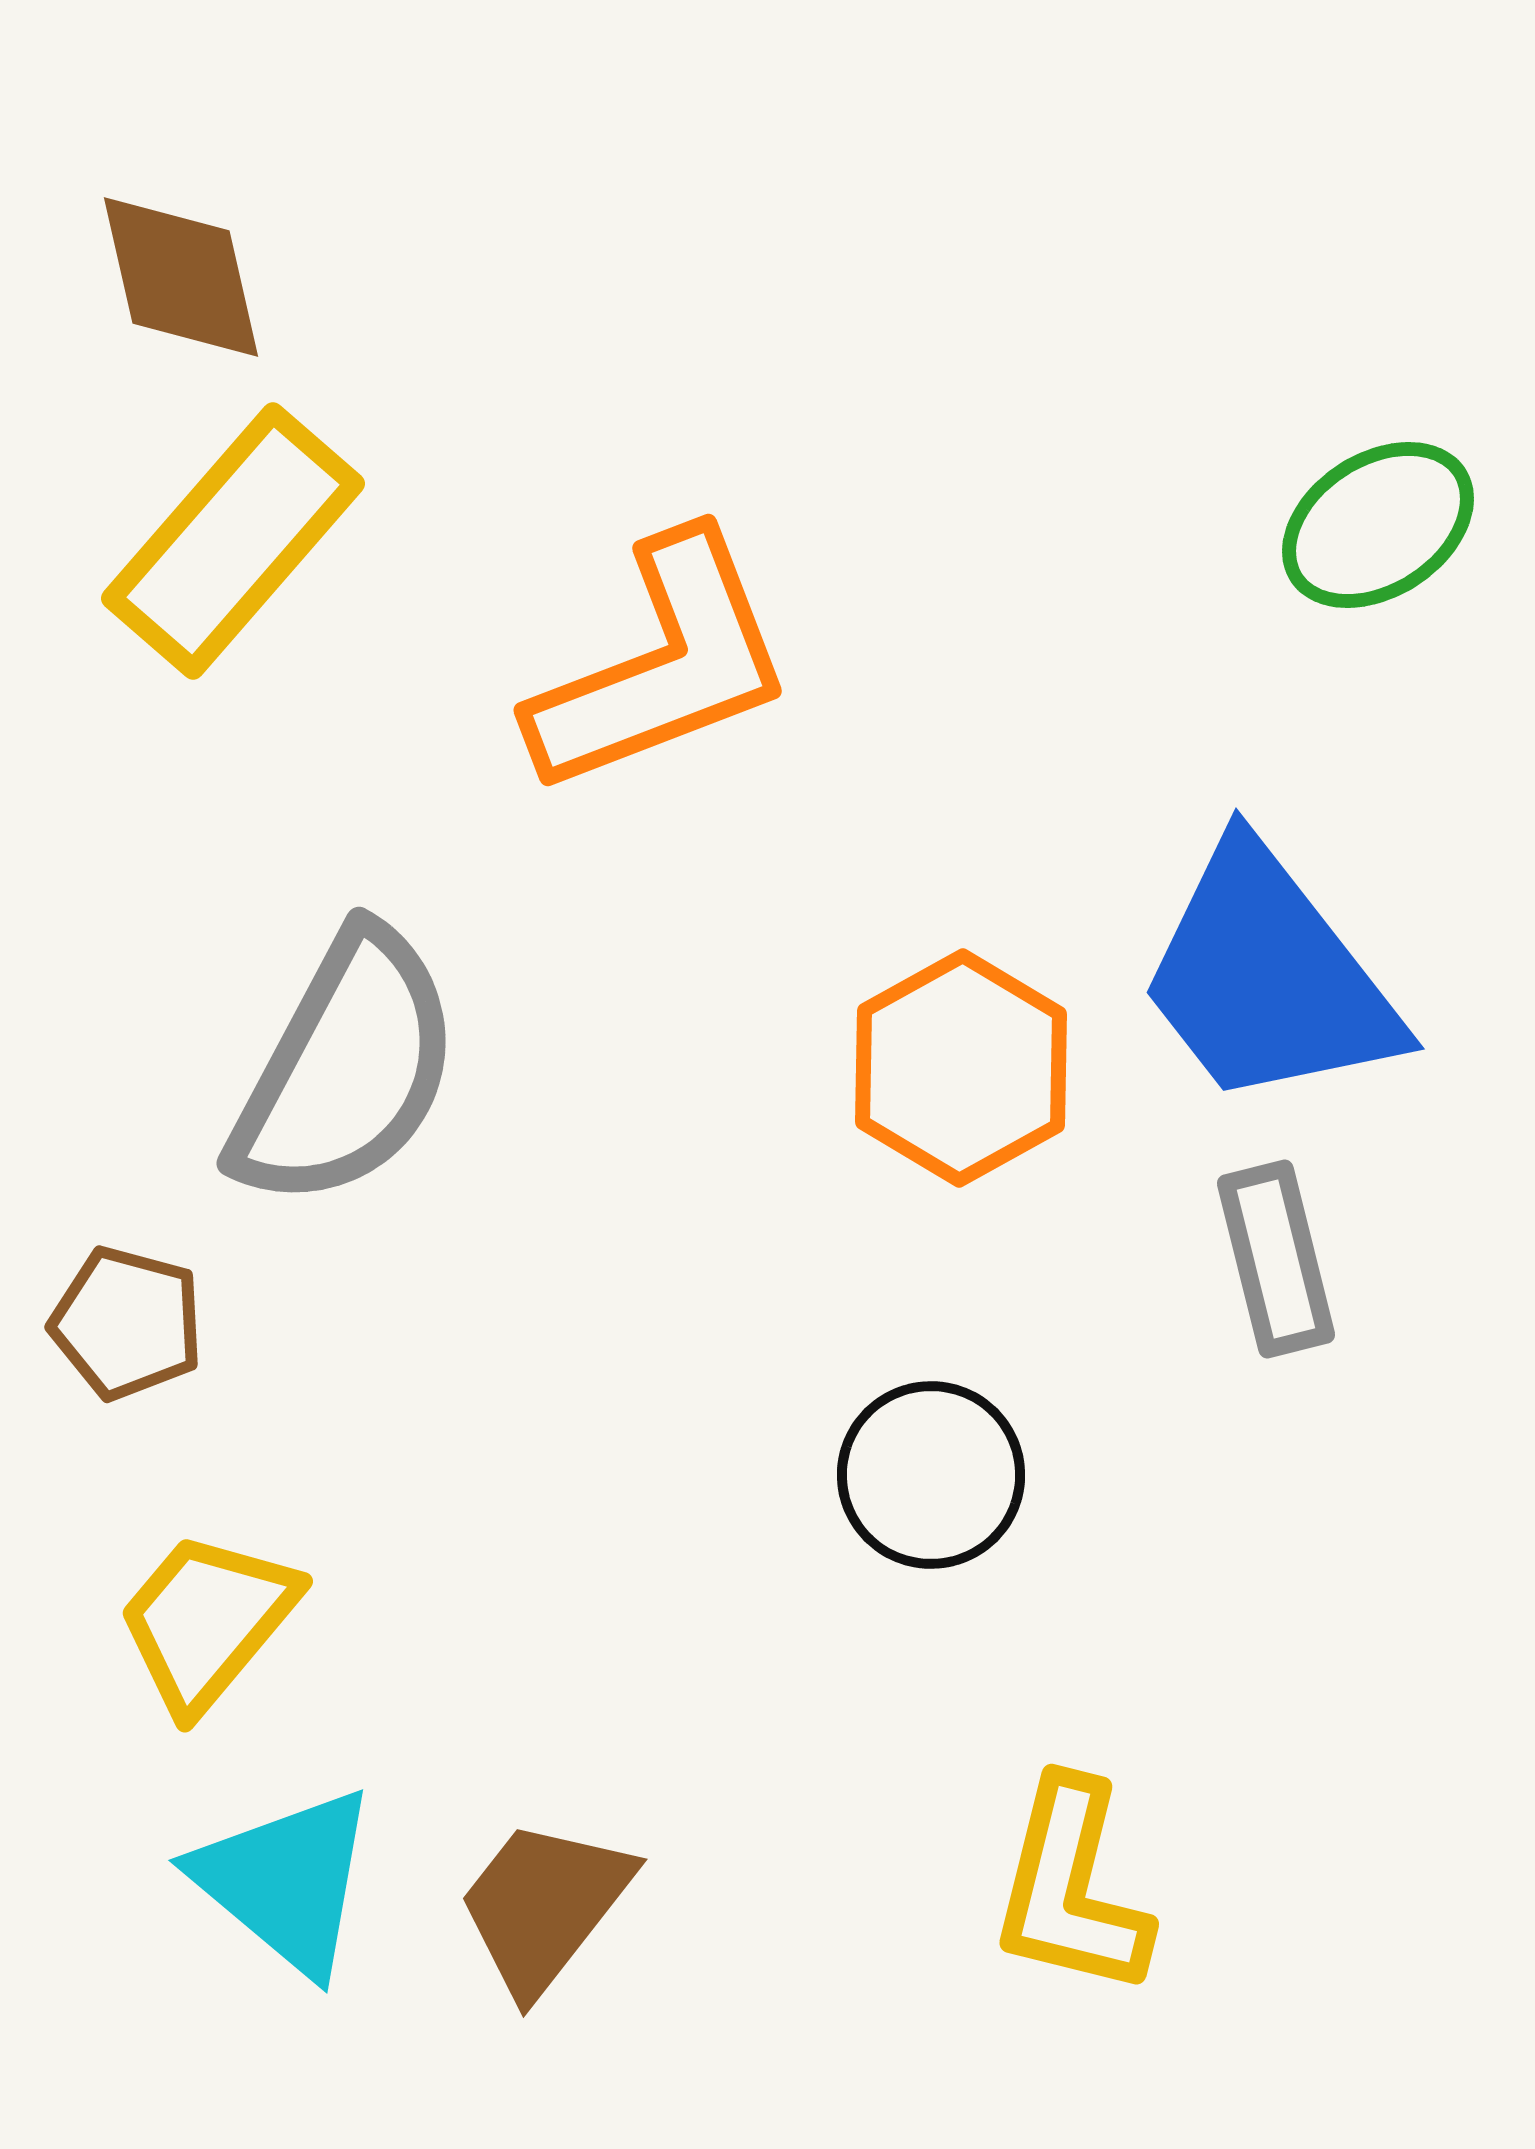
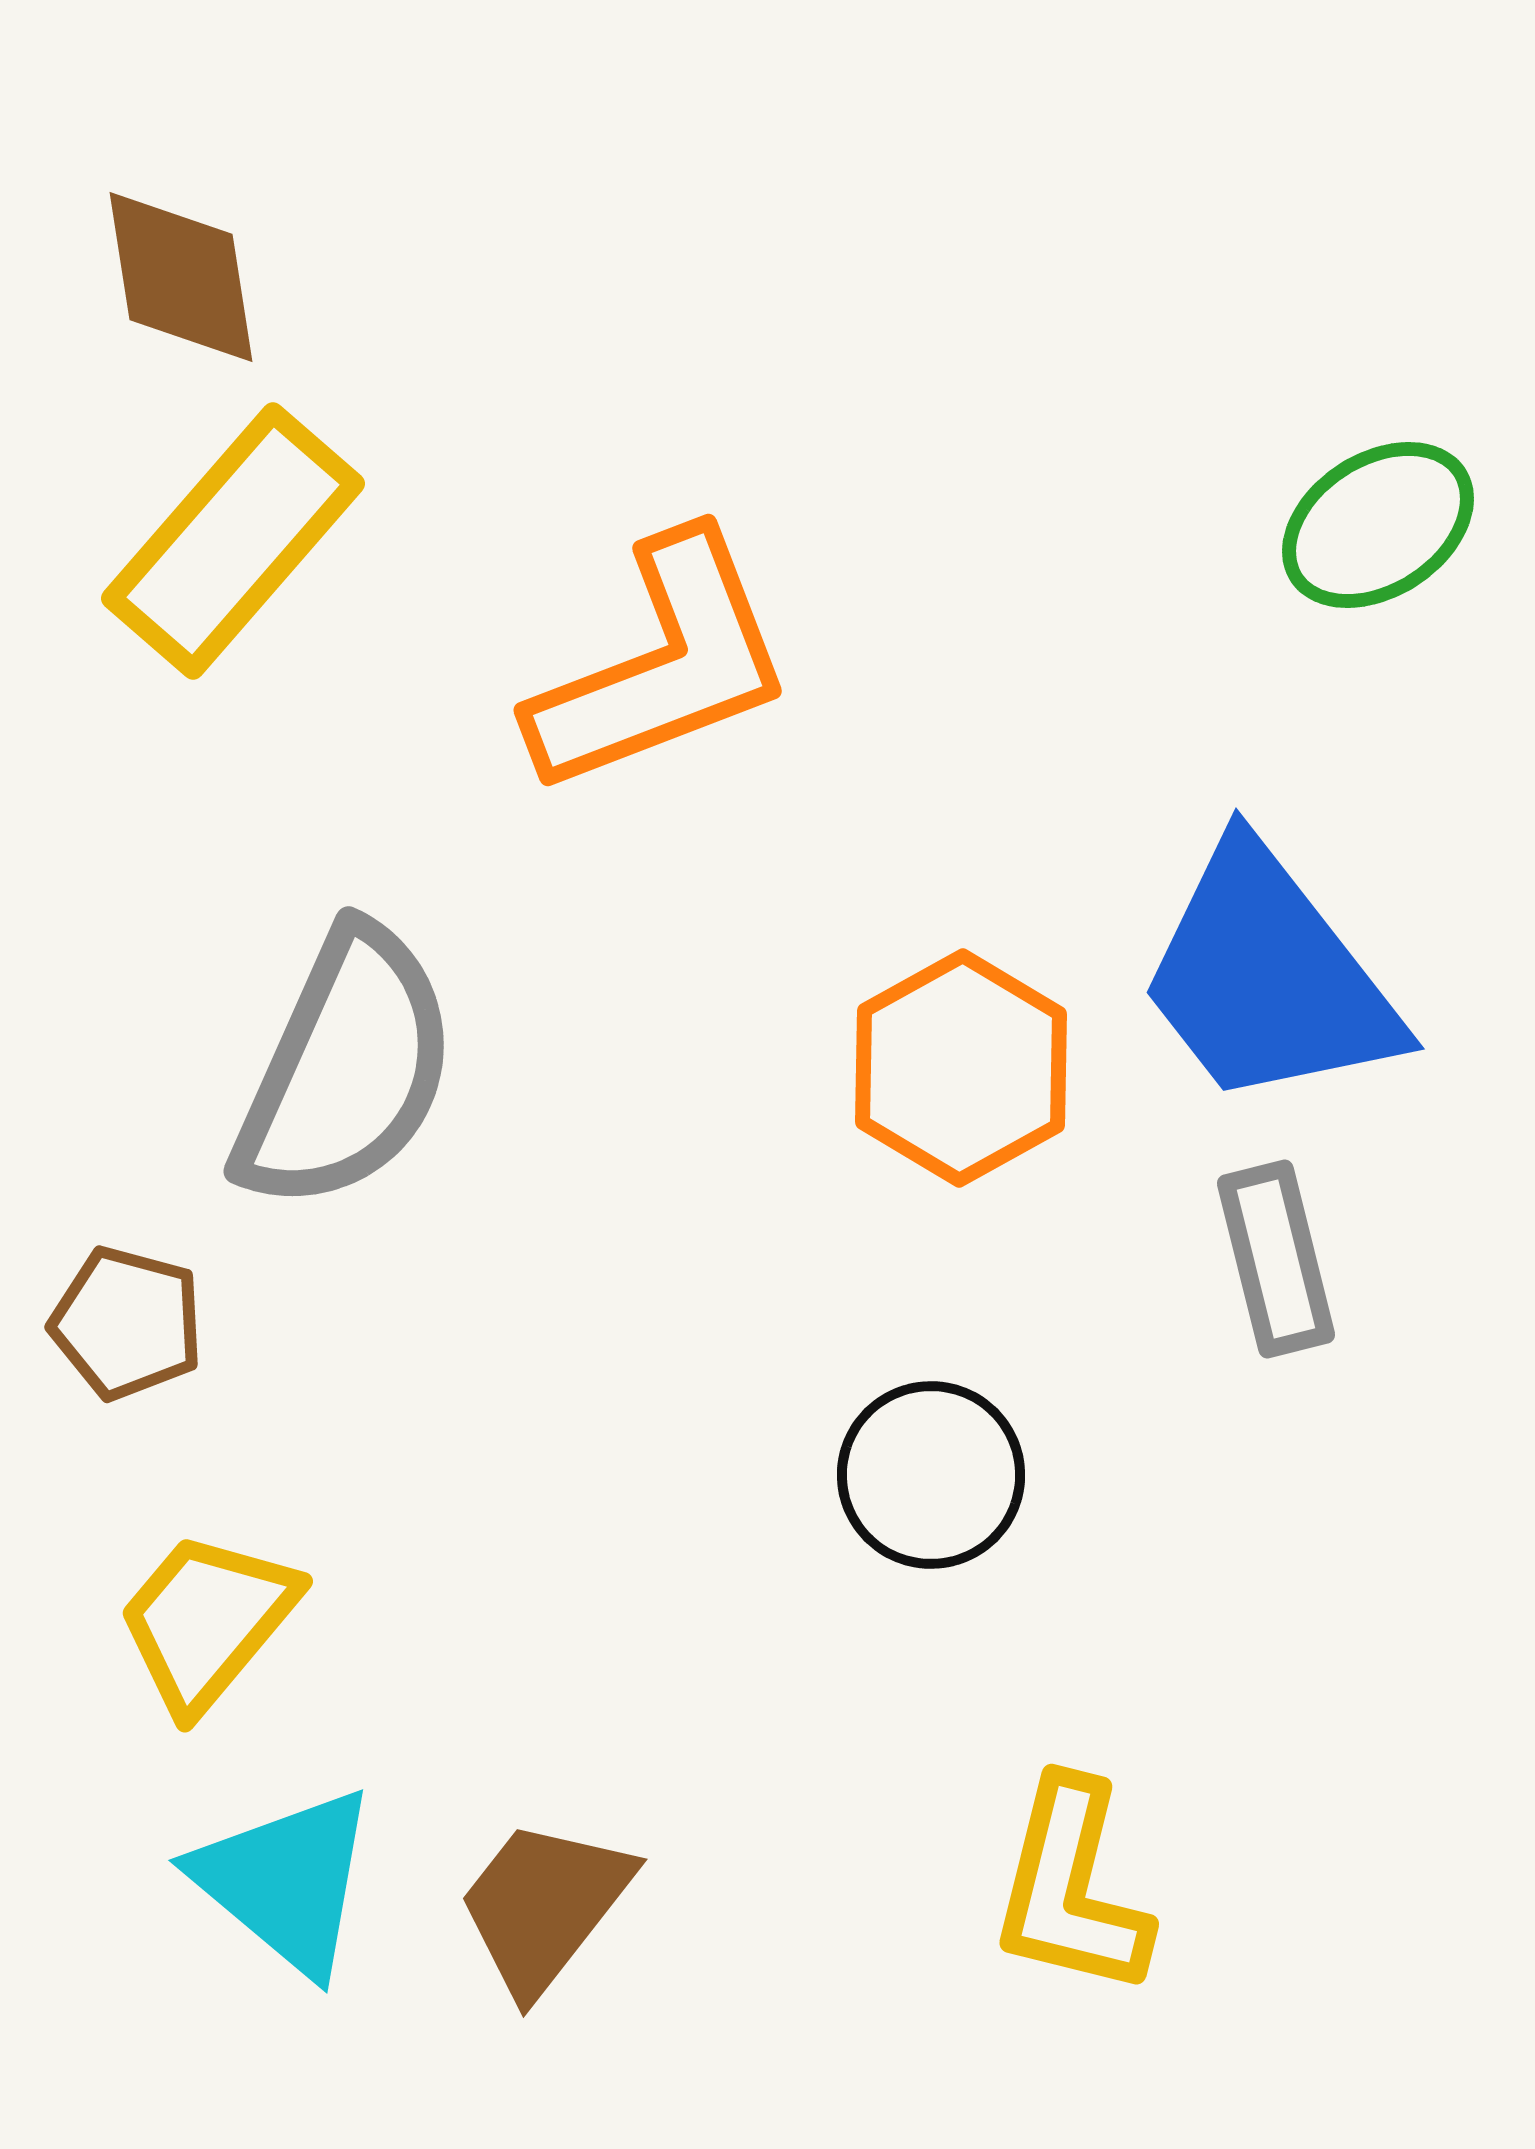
brown diamond: rotated 4 degrees clockwise
gray semicircle: rotated 4 degrees counterclockwise
